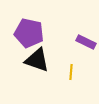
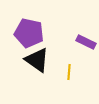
black triangle: rotated 16 degrees clockwise
yellow line: moved 2 px left
